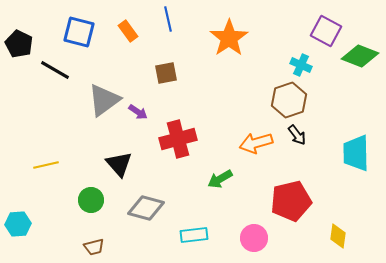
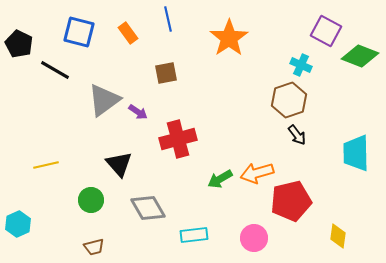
orange rectangle: moved 2 px down
orange arrow: moved 1 px right, 30 px down
gray diamond: moved 2 px right; rotated 45 degrees clockwise
cyan hexagon: rotated 20 degrees counterclockwise
